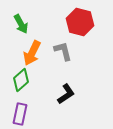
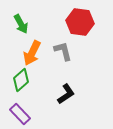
red hexagon: rotated 8 degrees counterclockwise
purple rectangle: rotated 55 degrees counterclockwise
